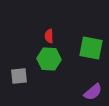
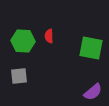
green hexagon: moved 26 px left, 18 px up
